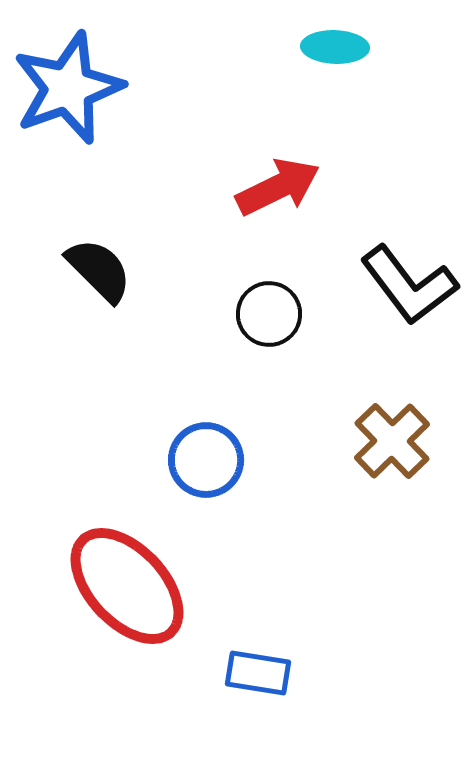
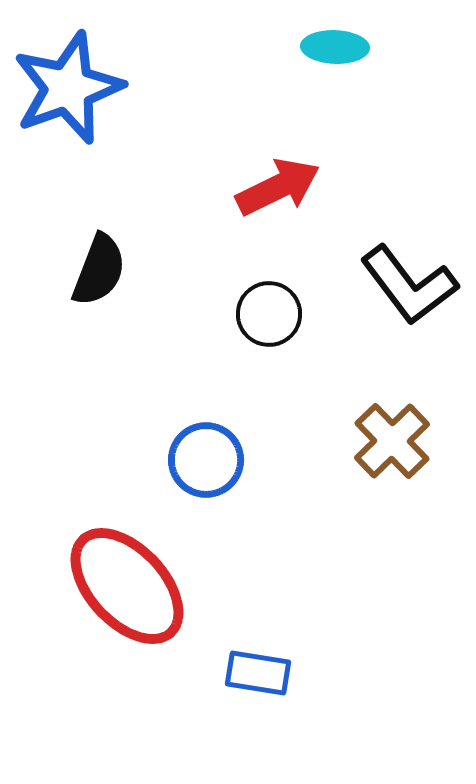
black semicircle: rotated 66 degrees clockwise
